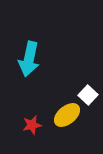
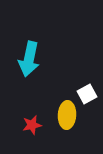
white square: moved 1 px left, 1 px up; rotated 18 degrees clockwise
yellow ellipse: rotated 48 degrees counterclockwise
